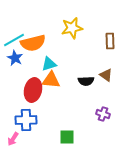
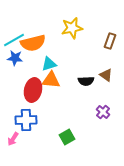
brown rectangle: rotated 21 degrees clockwise
blue star: rotated 21 degrees counterclockwise
purple cross: moved 2 px up; rotated 24 degrees clockwise
green square: rotated 28 degrees counterclockwise
